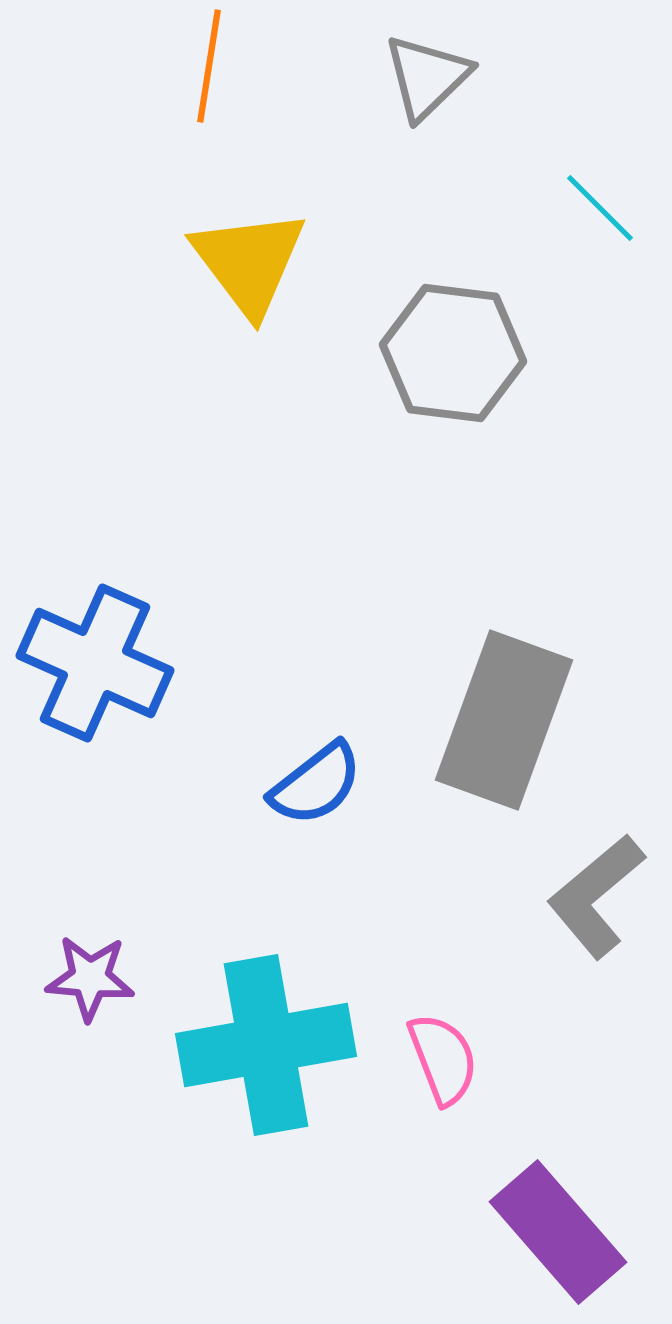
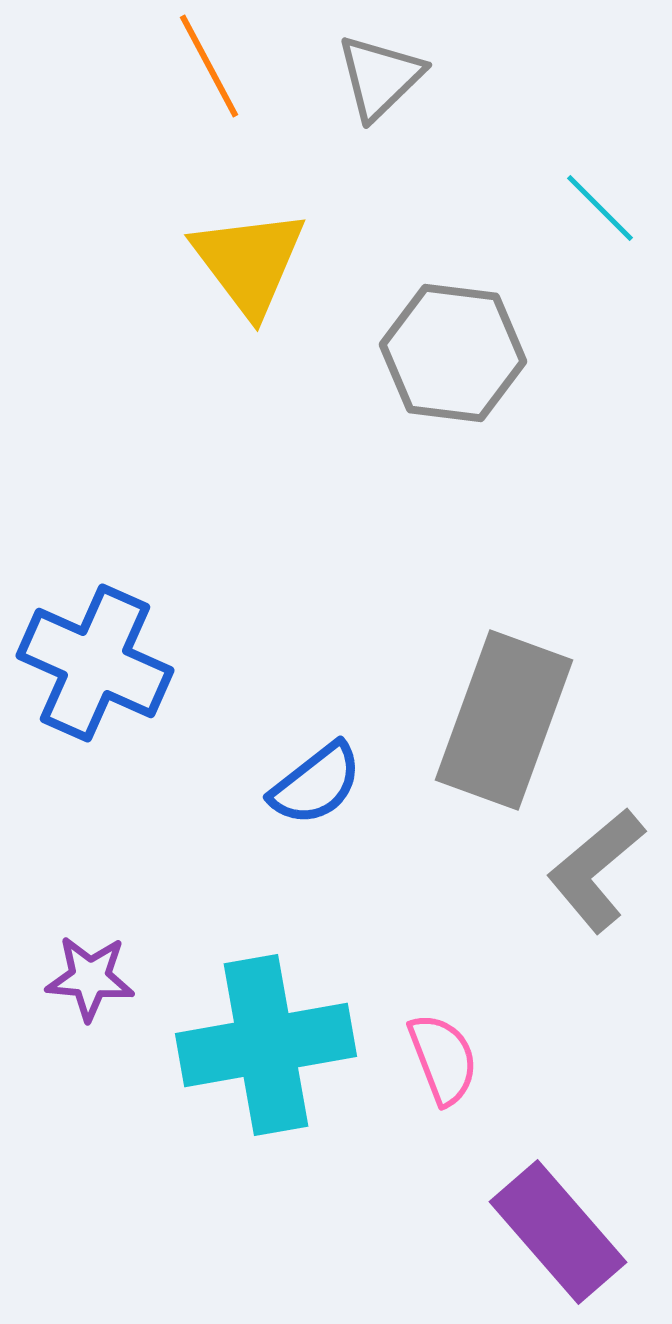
orange line: rotated 37 degrees counterclockwise
gray triangle: moved 47 px left
gray L-shape: moved 26 px up
